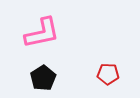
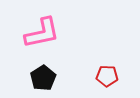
red pentagon: moved 1 px left, 2 px down
